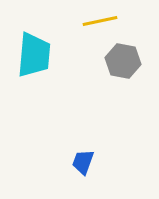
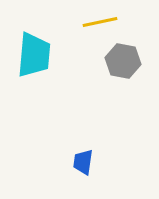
yellow line: moved 1 px down
blue trapezoid: rotated 12 degrees counterclockwise
